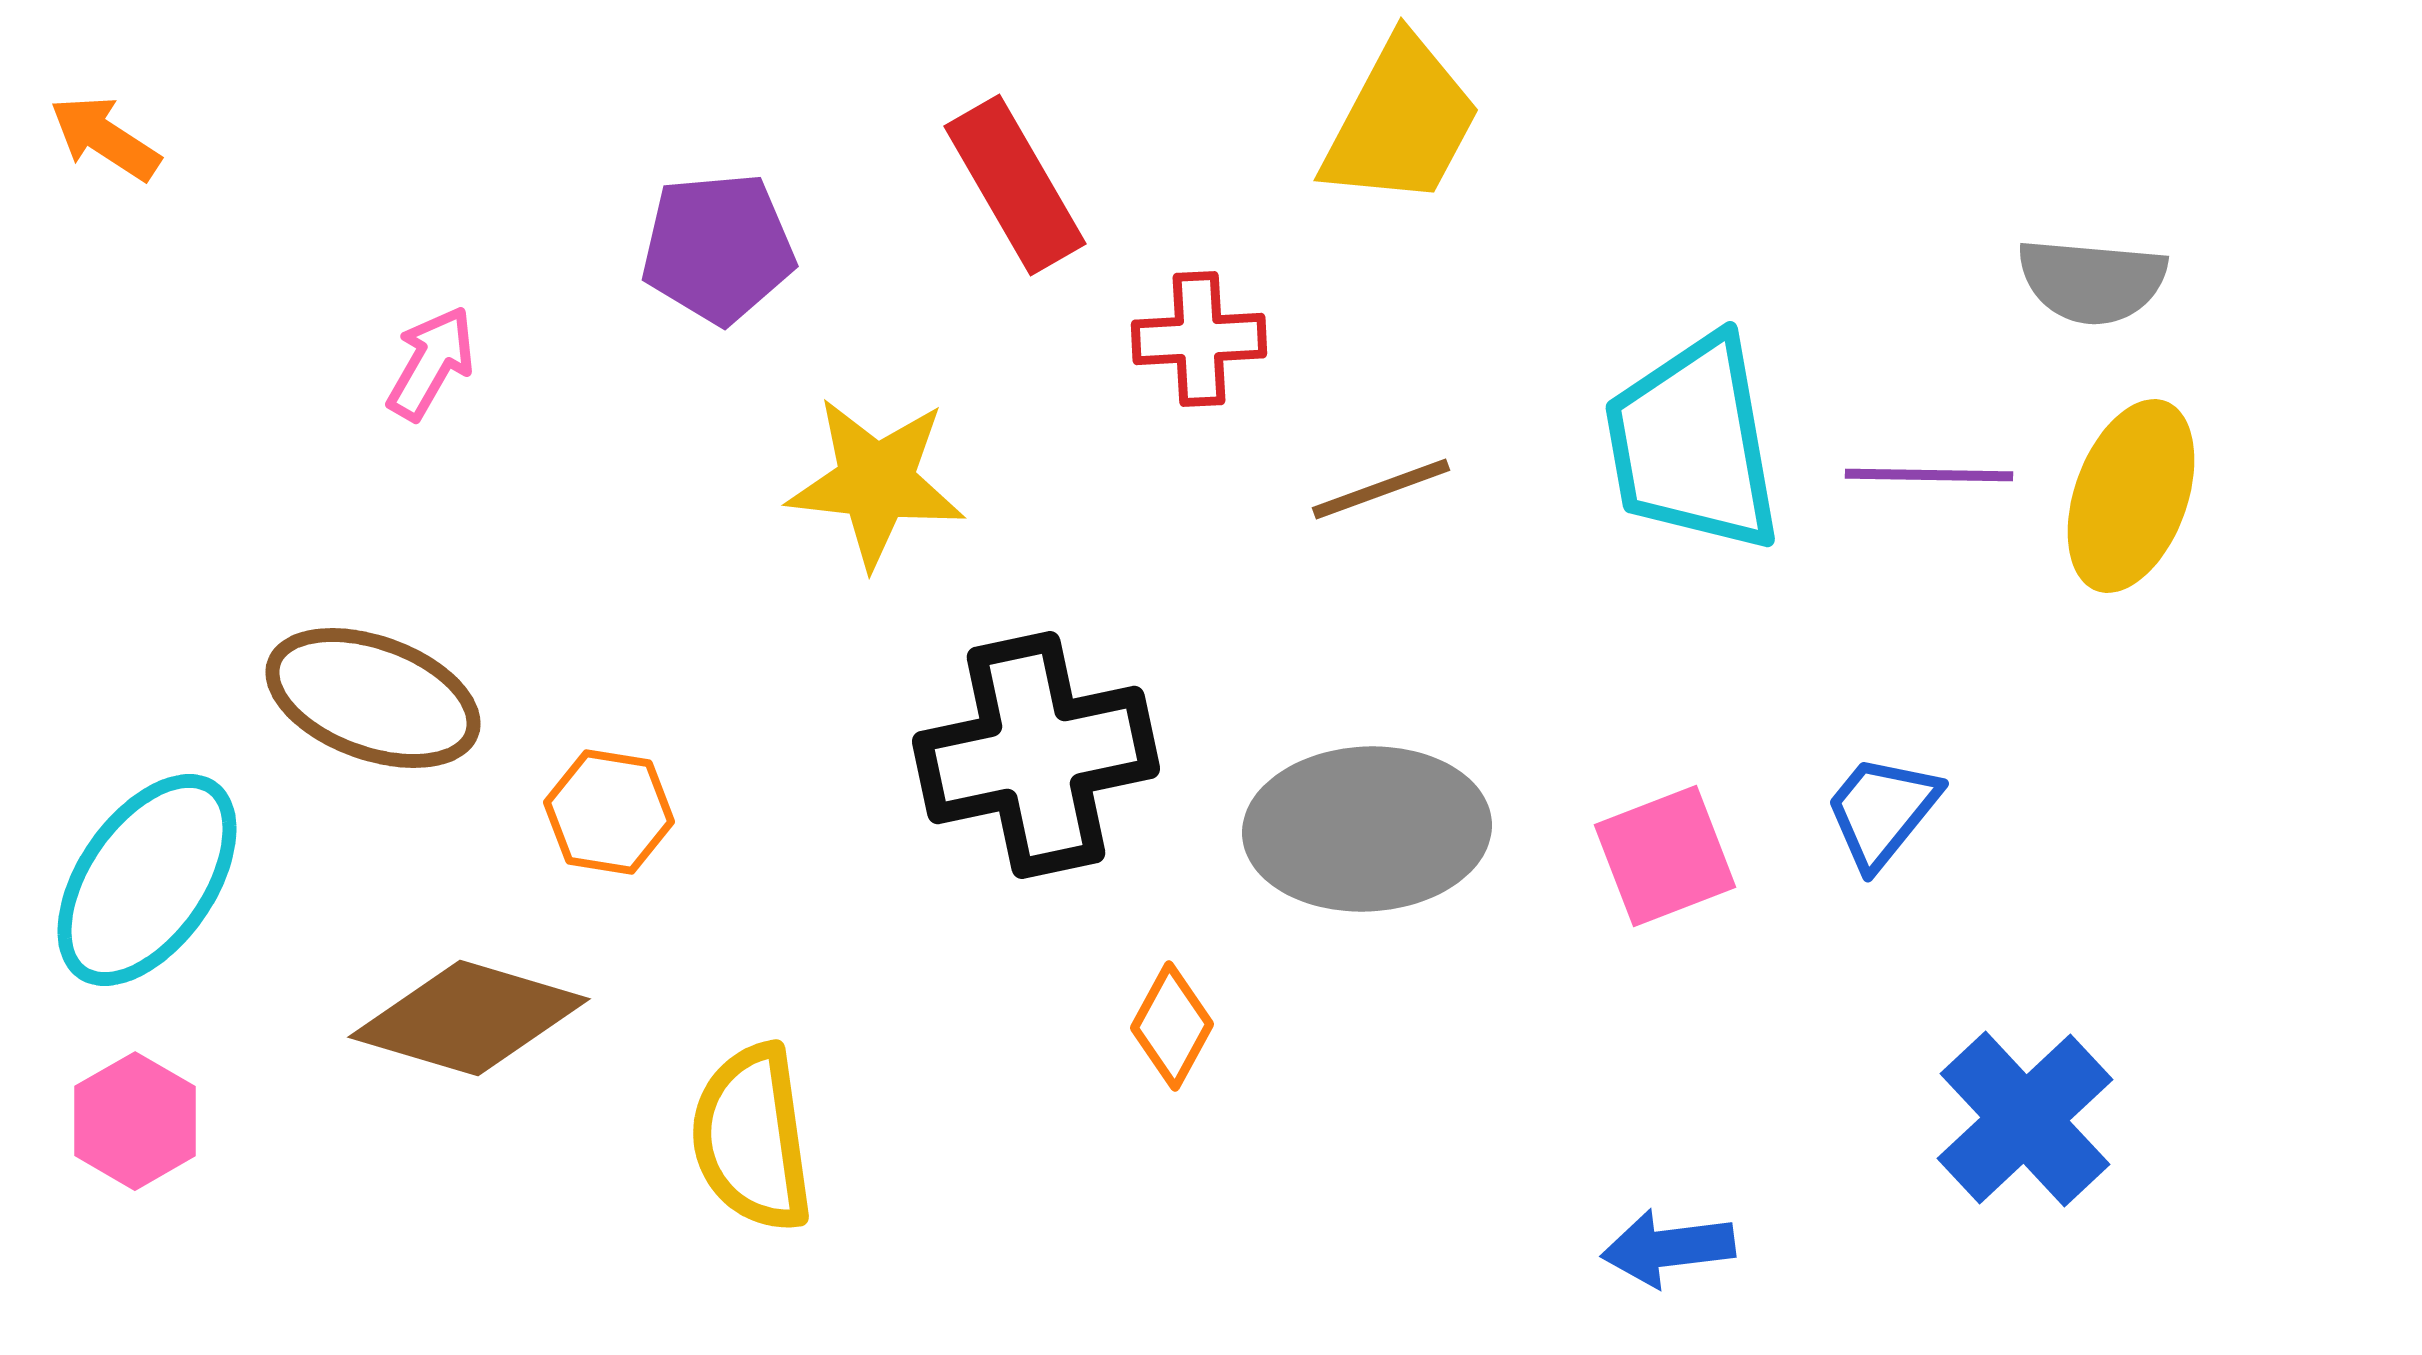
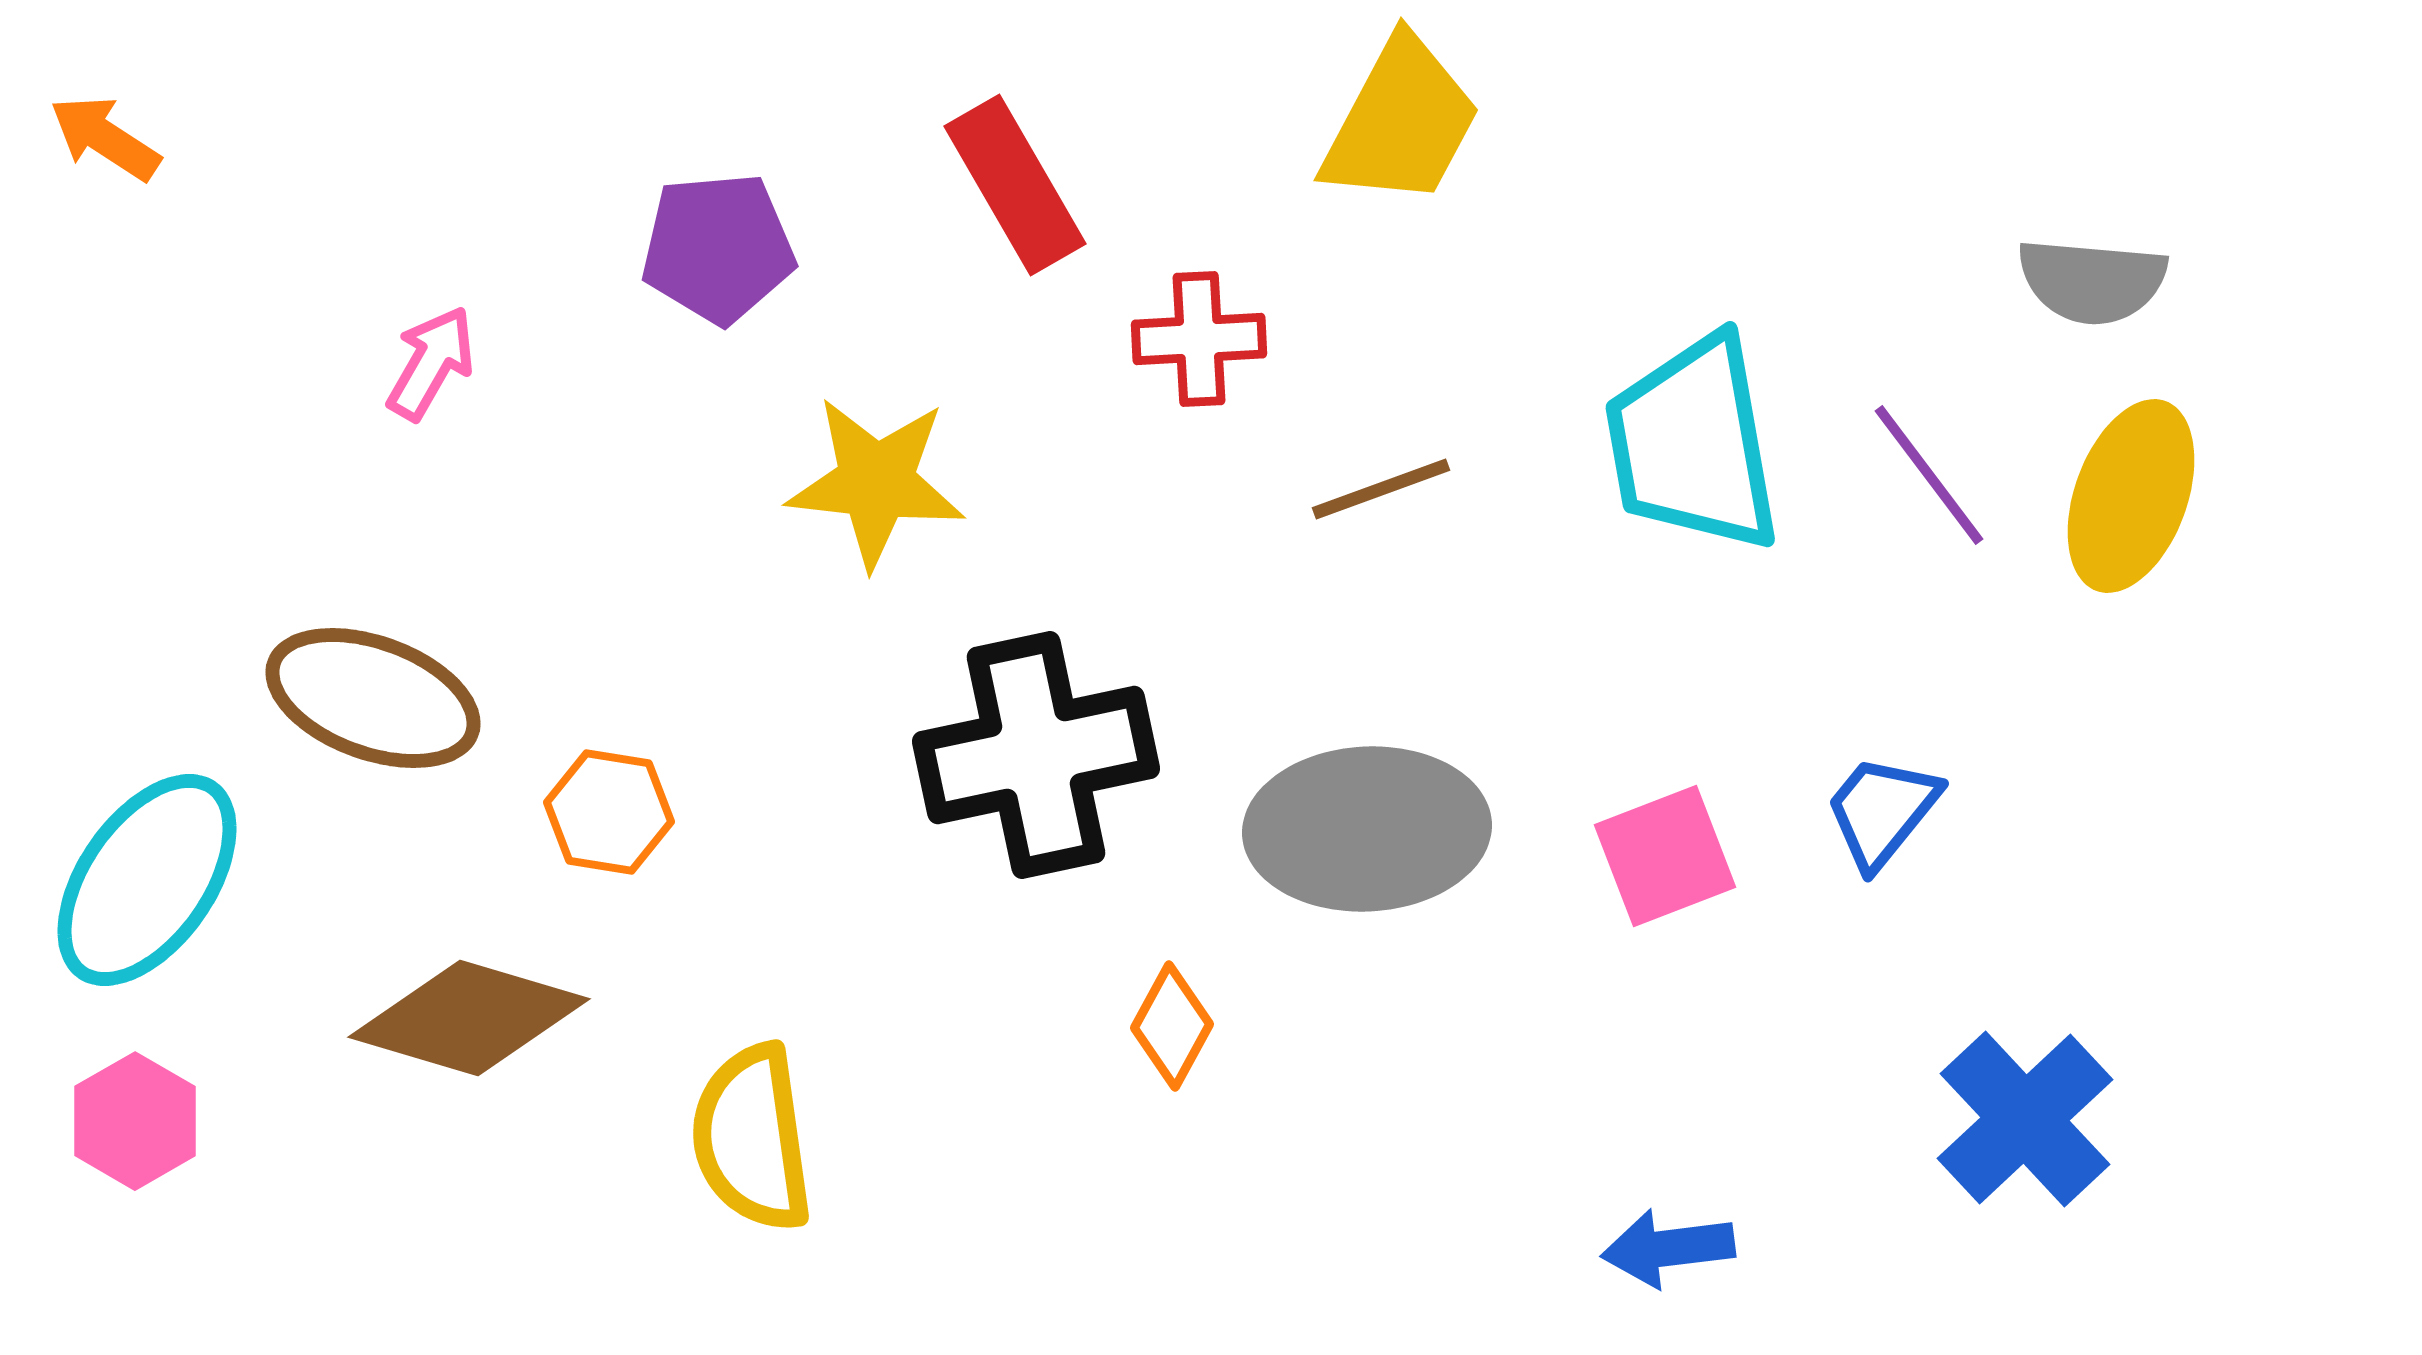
purple line: rotated 52 degrees clockwise
